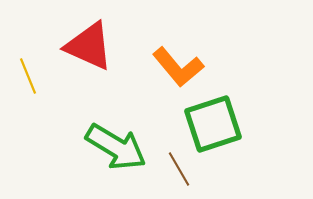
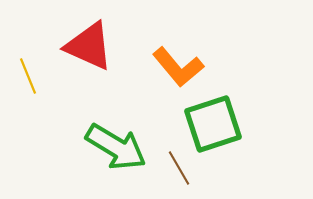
brown line: moved 1 px up
